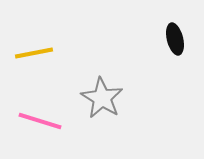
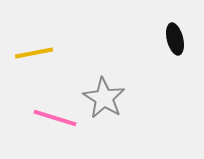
gray star: moved 2 px right
pink line: moved 15 px right, 3 px up
